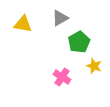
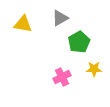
yellow star: moved 3 px down; rotated 21 degrees counterclockwise
pink cross: rotated 30 degrees clockwise
